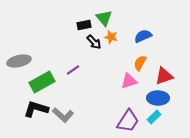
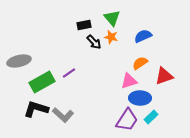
green triangle: moved 8 px right
orange semicircle: rotated 28 degrees clockwise
purple line: moved 4 px left, 3 px down
blue ellipse: moved 18 px left
cyan rectangle: moved 3 px left
purple trapezoid: moved 1 px left, 1 px up
